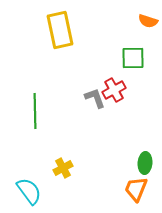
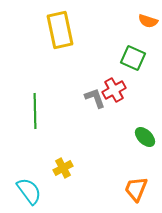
green square: rotated 25 degrees clockwise
green ellipse: moved 26 px up; rotated 50 degrees counterclockwise
